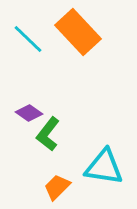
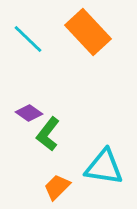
orange rectangle: moved 10 px right
